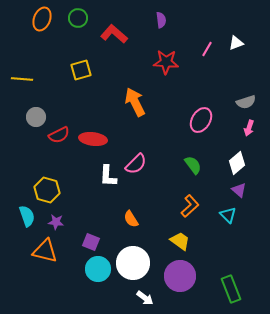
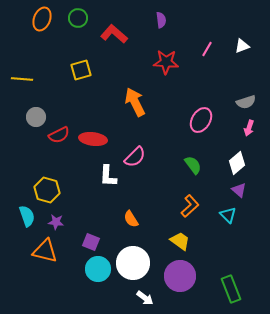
white triangle: moved 6 px right, 3 px down
pink semicircle: moved 1 px left, 7 px up
